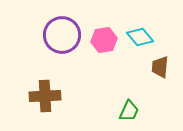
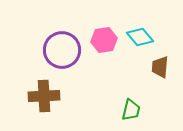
purple circle: moved 15 px down
brown cross: moved 1 px left
green trapezoid: moved 2 px right, 1 px up; rotated 10 degrees counterclockwise
